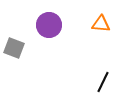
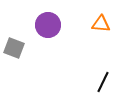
purple circle: moved 1 px left
